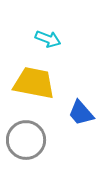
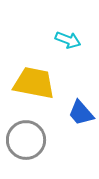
cyan arrow: moved 20 px right, 1 px down
